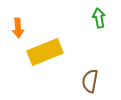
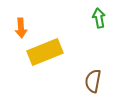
orange arrow: moved 3 px right
brown semicircle: moved 3 px right
